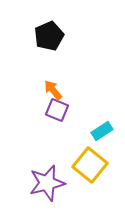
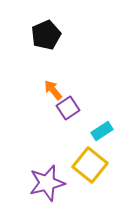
black pentagon: moved 3 px left, 1 px up
purple square: moved 11 px right, 2 px up; rotated 35 degrees clockwise
